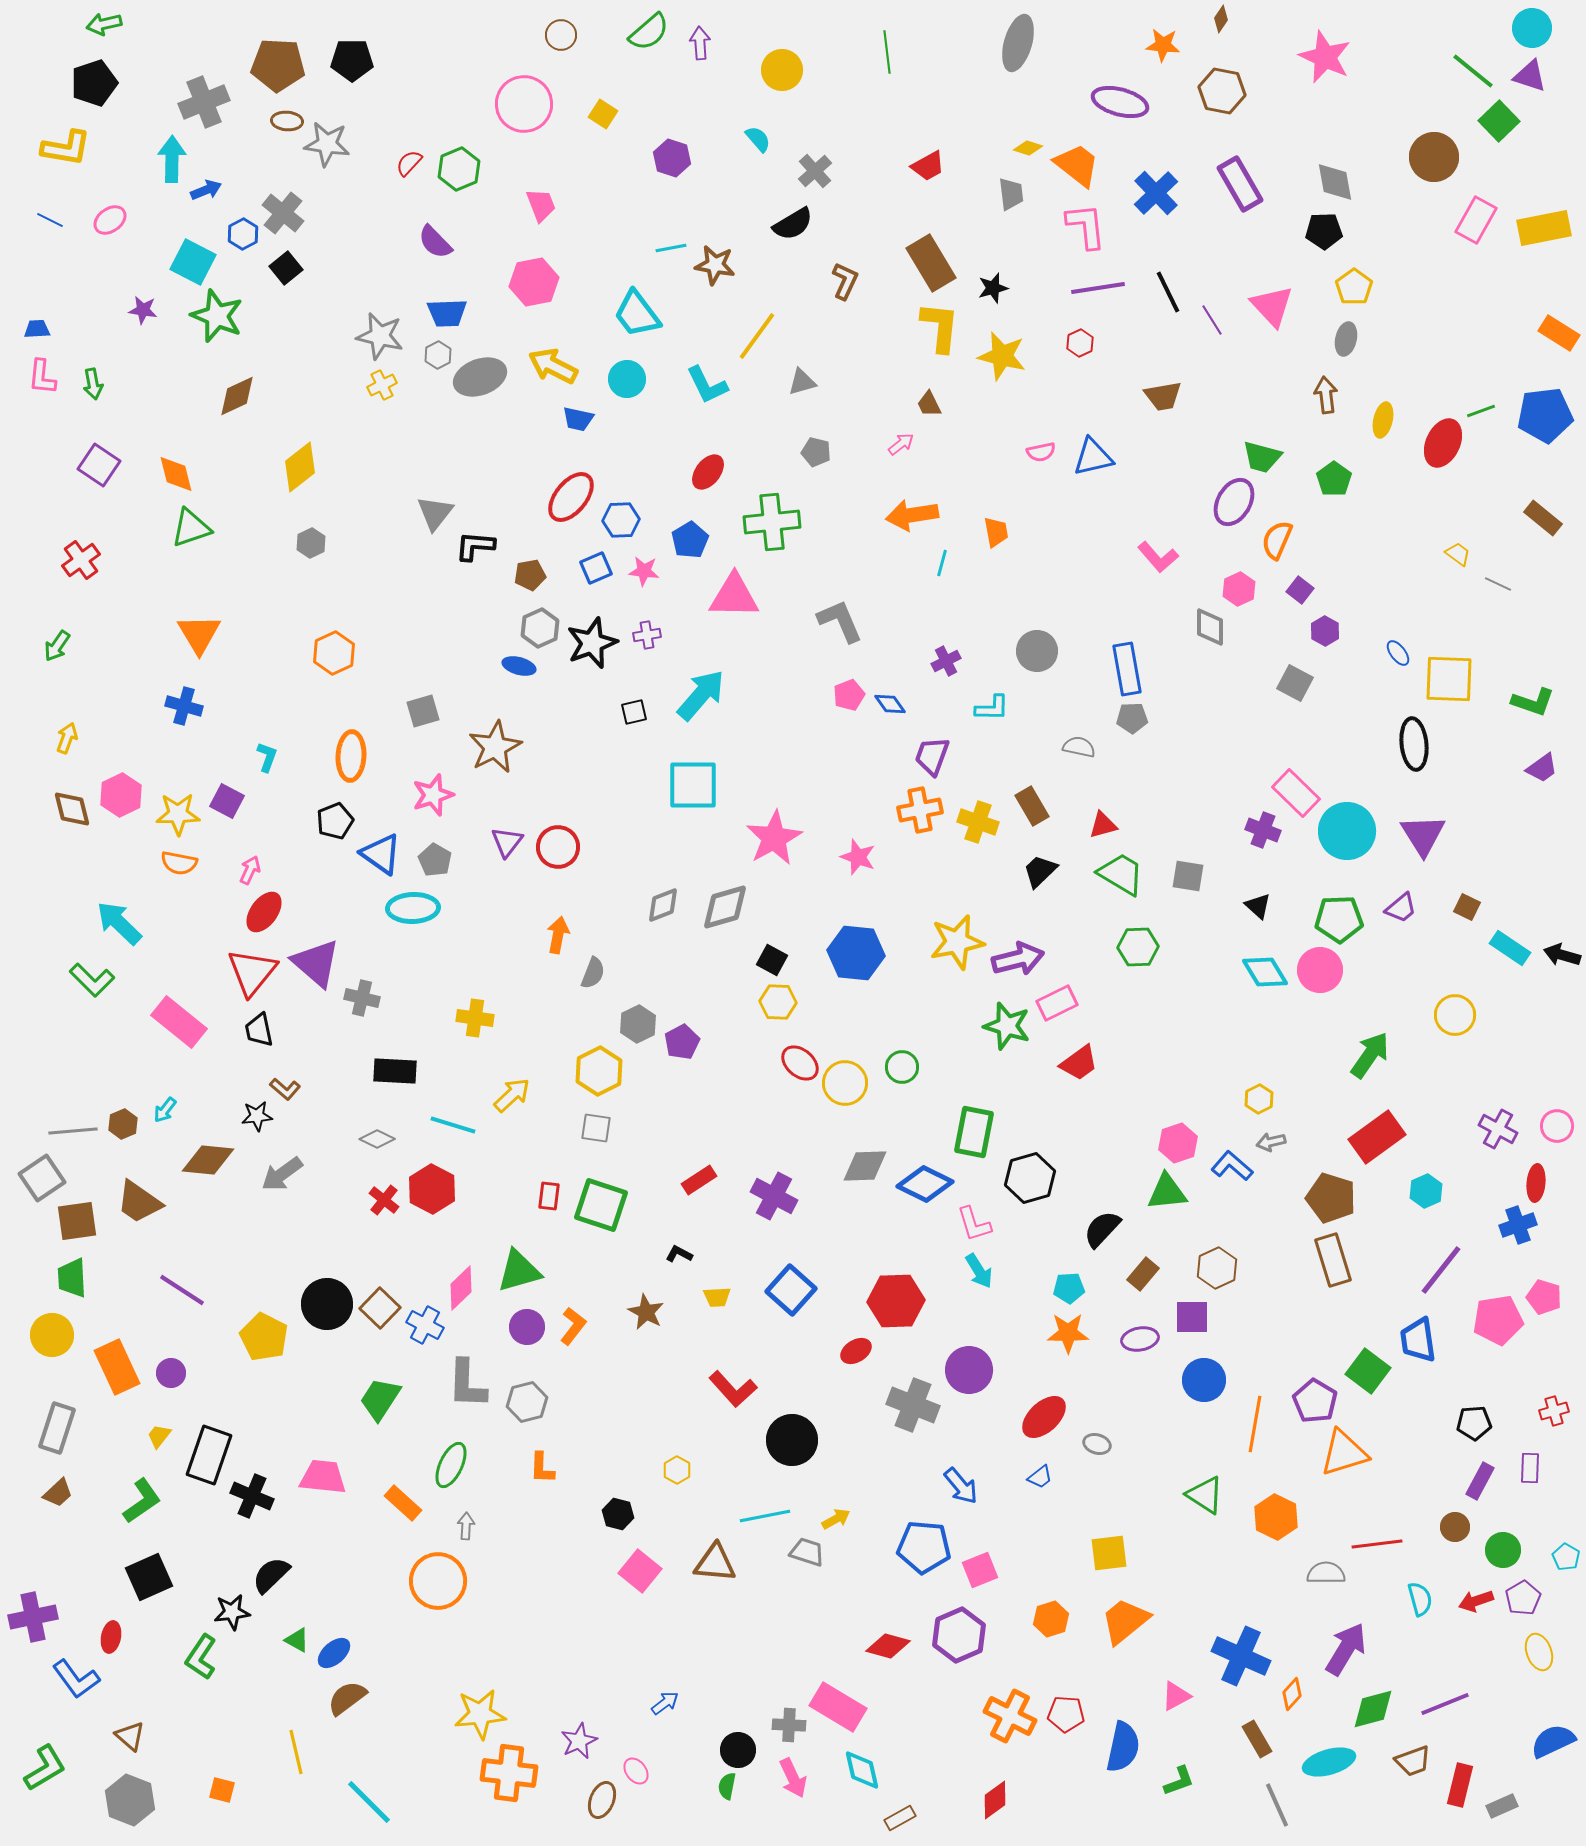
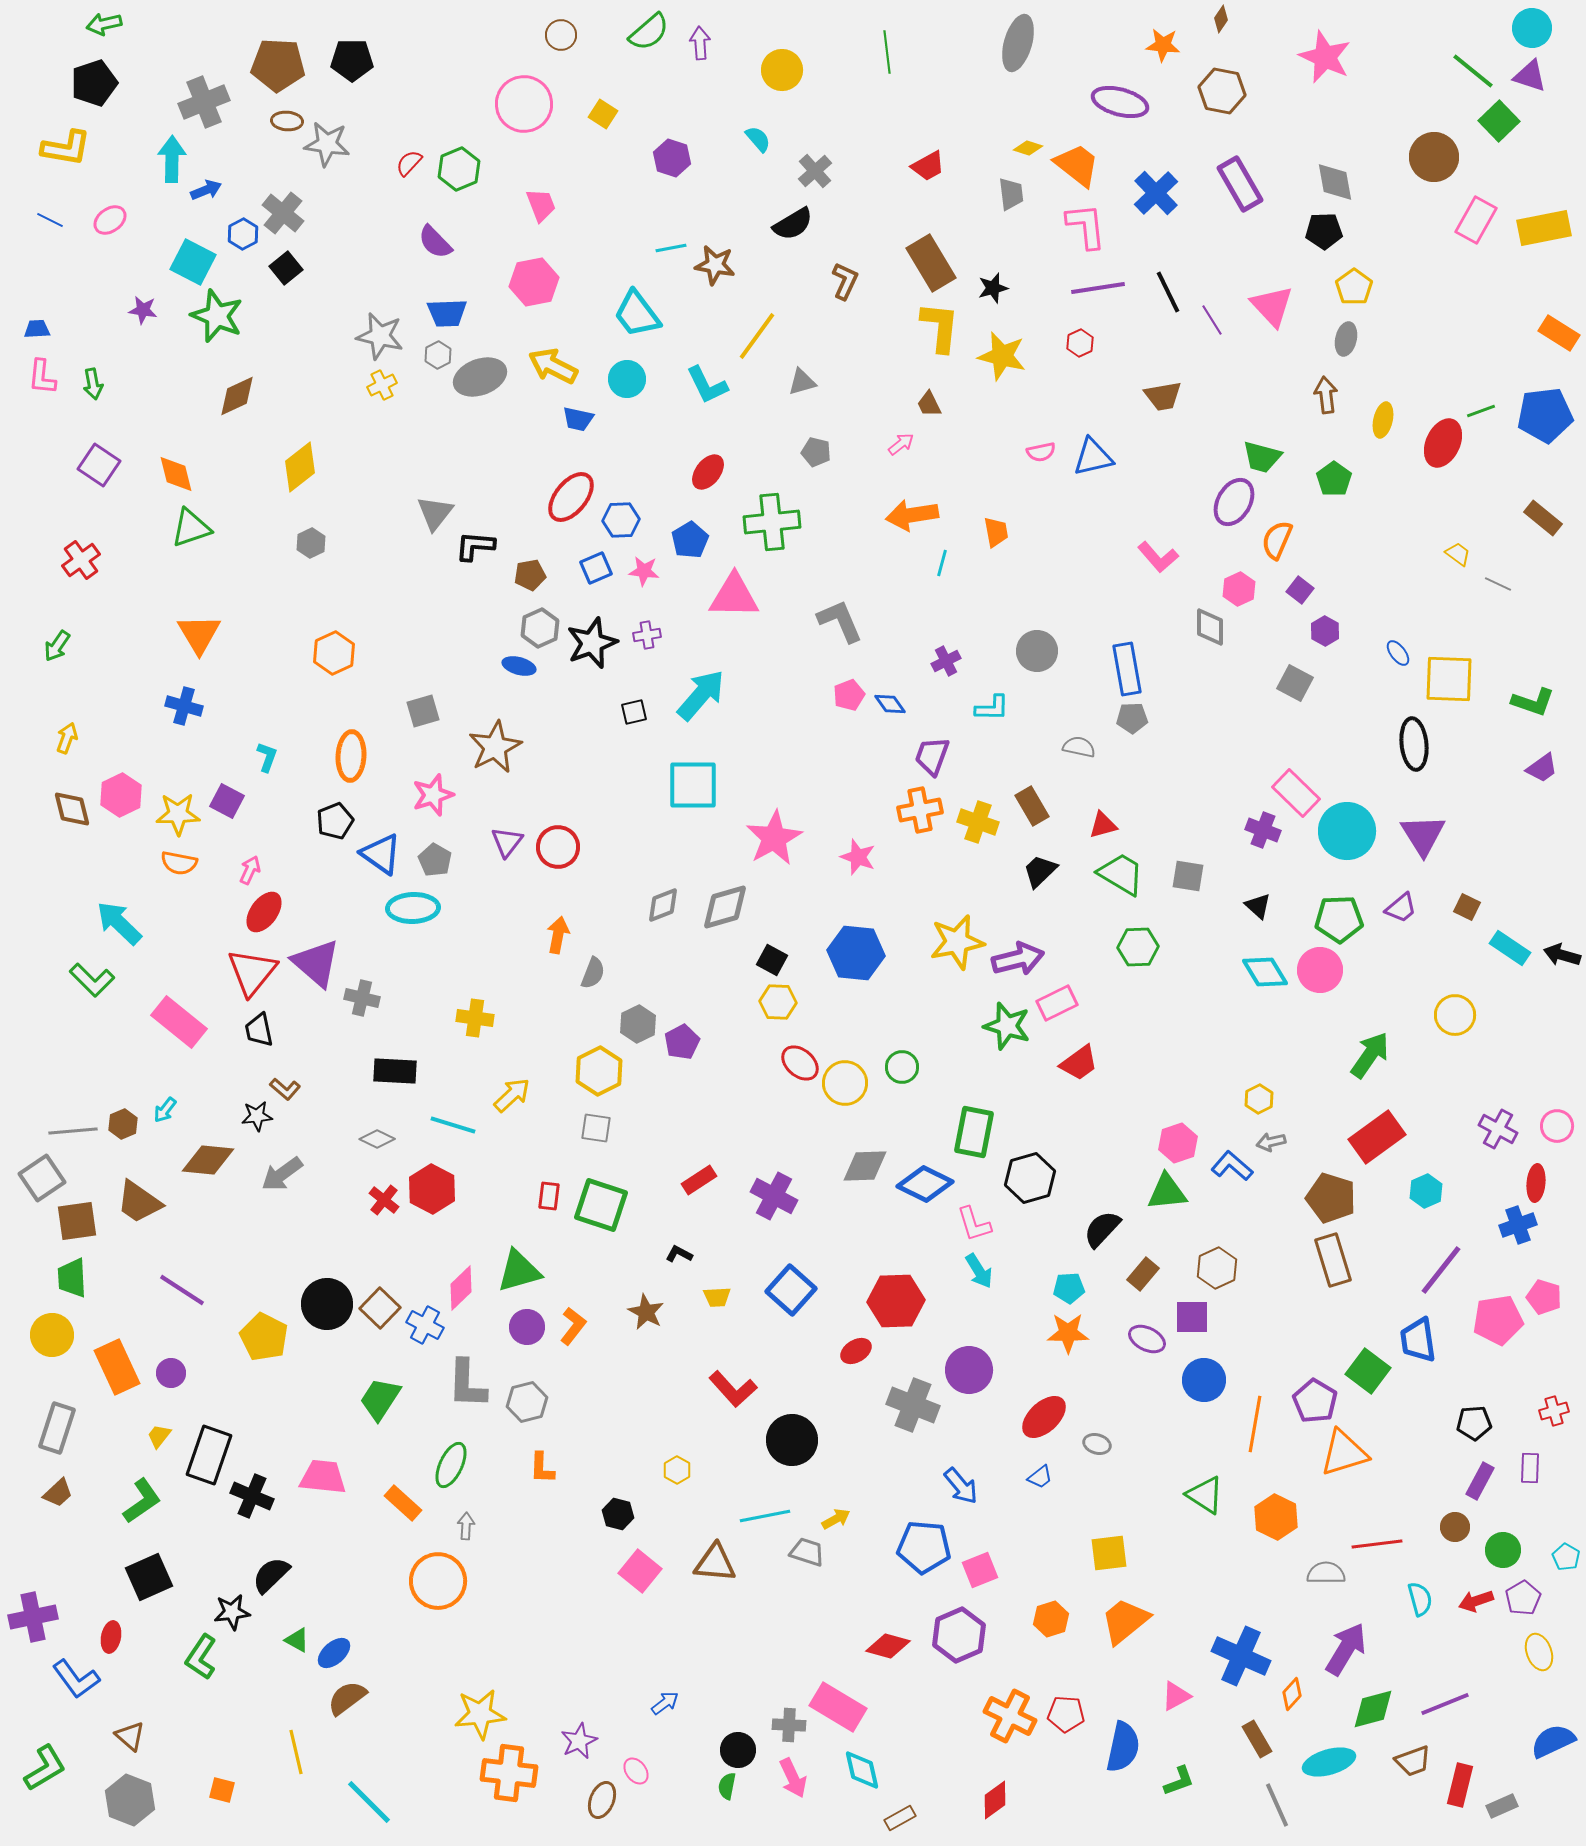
purple ellipse at (1140, 1339): moved 7 px right; rotated 36 degrees clockwise
